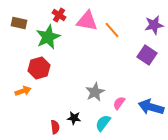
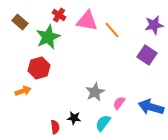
brown rectangle: moved 1 px right, 1 px up; rotated 28 degrees clockwise
